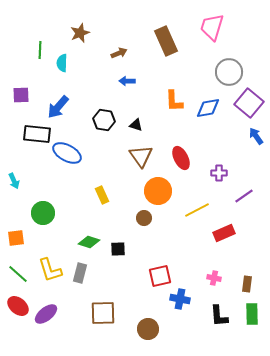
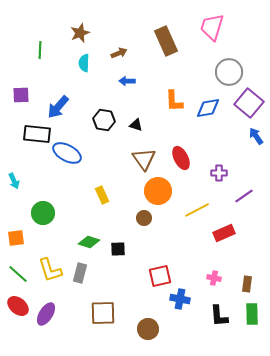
cyan semicircle at (62, 63): moved 22 px right
brown triangle at (141, 156): moved 3 px right, 3 px down
purple ellipse at (46, 314): rotated 20 degrees counterclockwise
